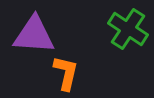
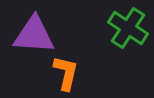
green cross: moved 1 px up
